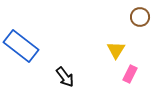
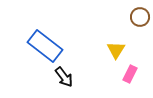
blue rectangle: moved 24 px right
black arrow: moved 1 px left
